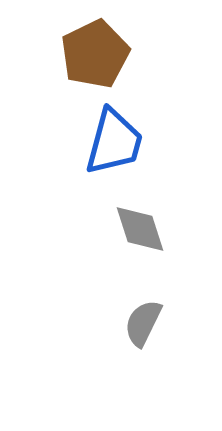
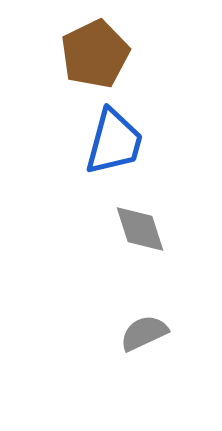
gray semicircle: moved 1 px right, 10 px down; rotated 39 degrees clockwise
